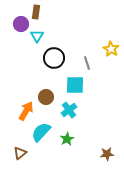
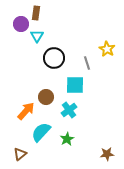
brown rectangle: moved 1 px down
yellow star: moved 4 px left
orange arrow: rotated 12 degrees clockwise
brown triangle: moved 1 px down
